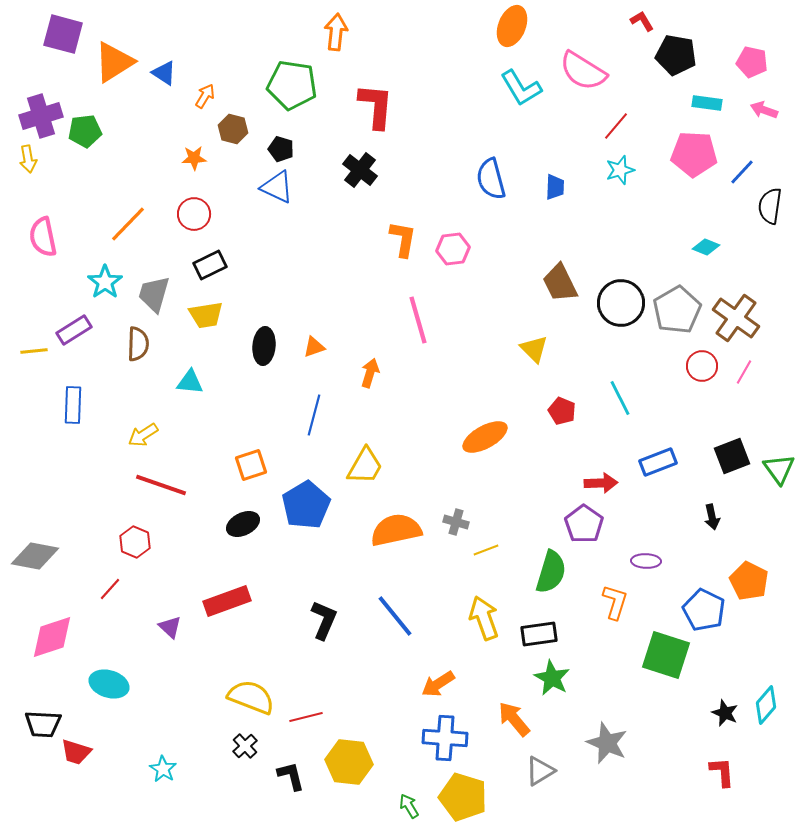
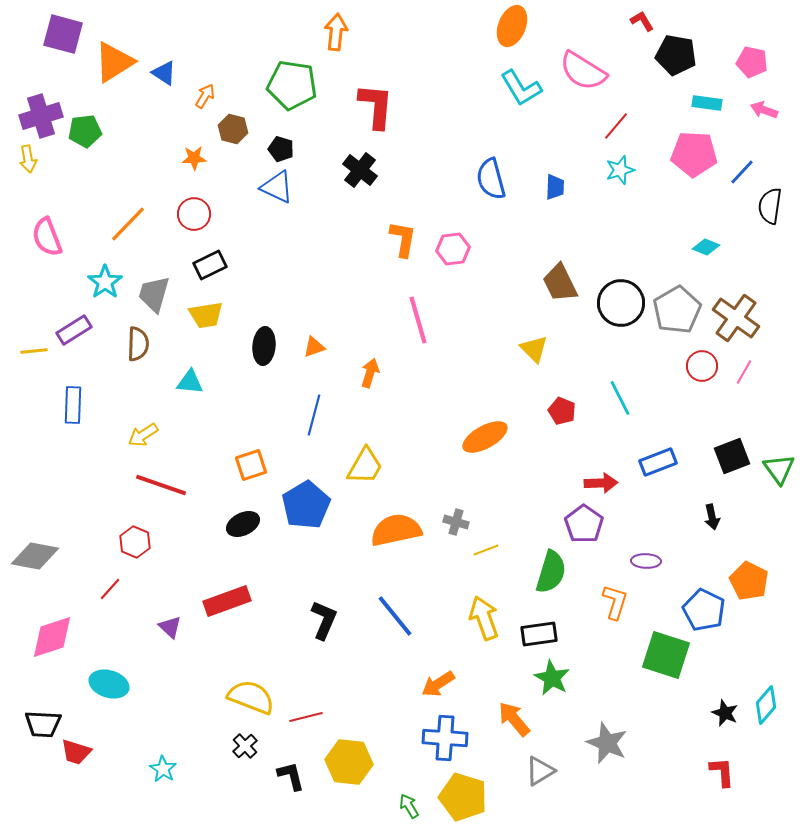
pink semicircle at (43, 237): moved 4 px right; rotated 9 degrees counterclockwise
